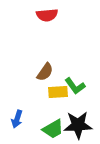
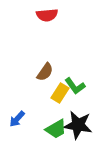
yellow rectangle: moved 2 px right, 1 px down; rotated 54 degrees counterclockwise
blue arrow: rotated 24 degrees clockwise
black star: rotated 12 degrees clockwise
green trapezoid: moved 3 px right
